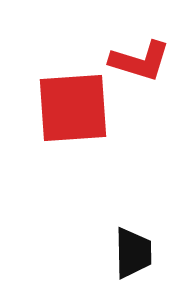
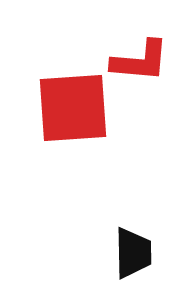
red L-shape: rotated 12 degrees counterclockwise
